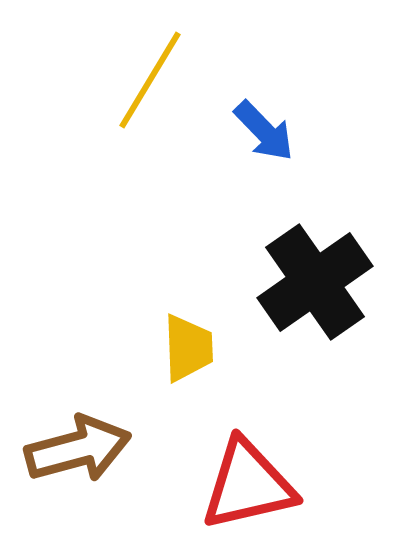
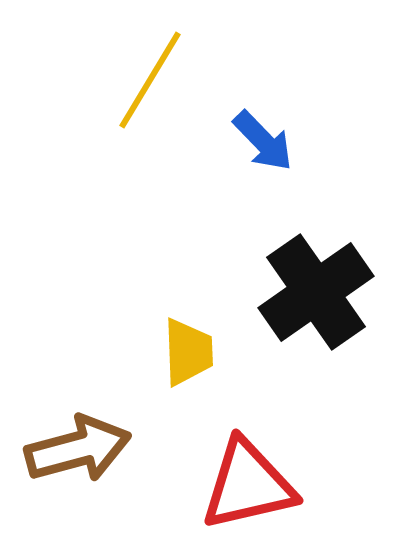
blue arrow: moved 1 px left, 10 px down
black cross: moved 1 px right, 10 px down
yellow trapezoid: moved 4 px down
